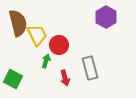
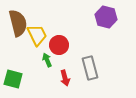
purple hexagon: rotated 15 degrees counterclockwise
green arrow: moved 1 px right, 1 px up; rotated 40 degrees counterclockwise
green square: rotated 12 degrees counterclockwise
